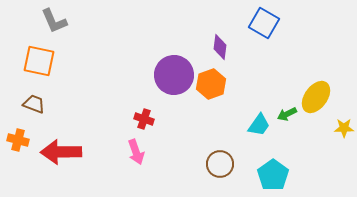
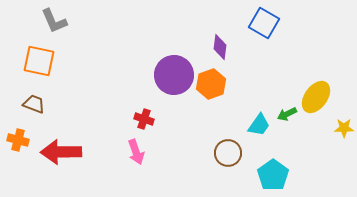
brown circle: moved 8 px right, 11 px up
